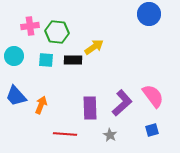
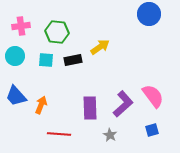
pink cross: moved 9 px left
yellow arrow: moved 6 px right
cyan circle: moved 1 px right
black rectangle: rotated 12 degrees counterclockwise
purple L-shape: moved 1 px right, 1 px down
red line: moved 6 px left
